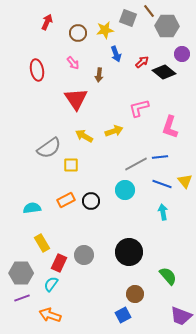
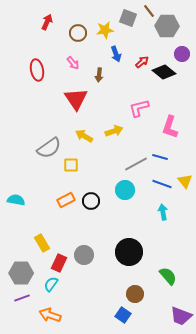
blue line at (160, 157): rotated 21 degrees clockwise
cyan semicircle at (32, 208): moved 16 px left, 8 px up; rotated 18 degrees clockwise
blue square at (123, 315): rotated 28 degrees counterclockwise
